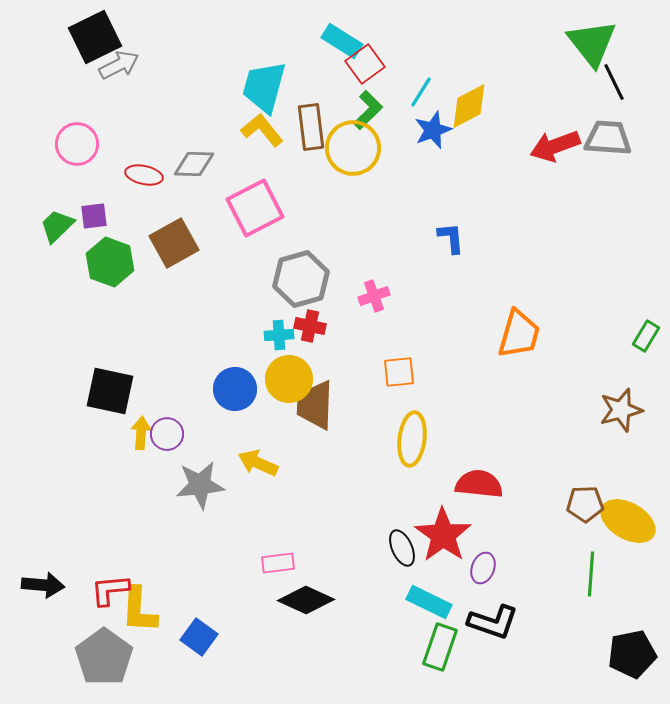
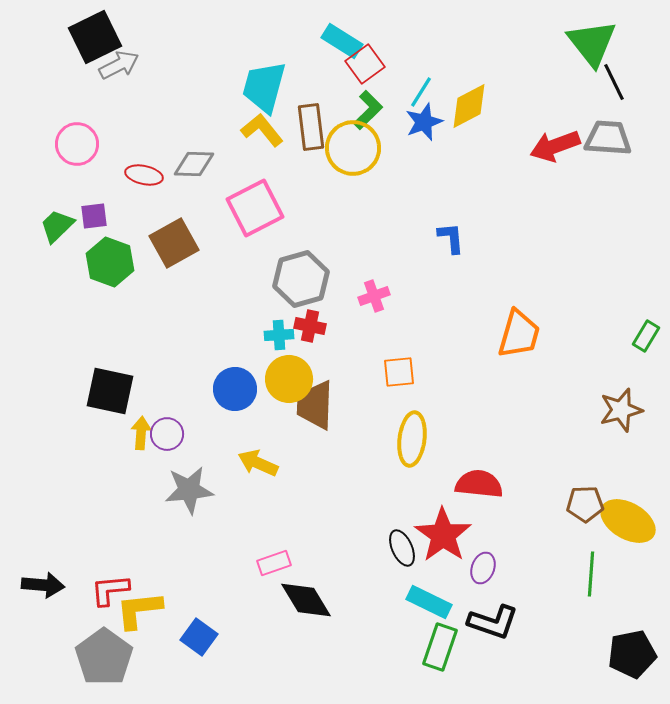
blue star at (433, 130): moved 9 px left, 8 px up
gray star at (200, 485): moved 11 px left, 5 px down
pink rectangle at (278, 563): moved 4 px left; rotated 12 degrees counterclockwise
black diamond at (306, 600): rotated 34 degrees clockwise
yellow L-shape at (139, 610): rotated 81 degrees clockwise
